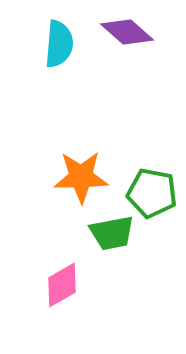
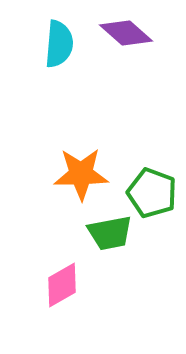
purple diamond: moved 1 px left, 1 px down
orange star: moved 3 px up
green pentagon: rotated 9 degrees clockwise
green trapezoid: moved 2 px left
